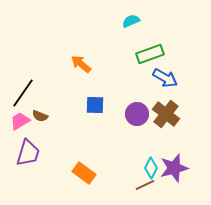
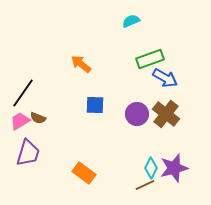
green rectangle: moved 5 px down
brown semicircle: moved 2 px left, 2 px down
